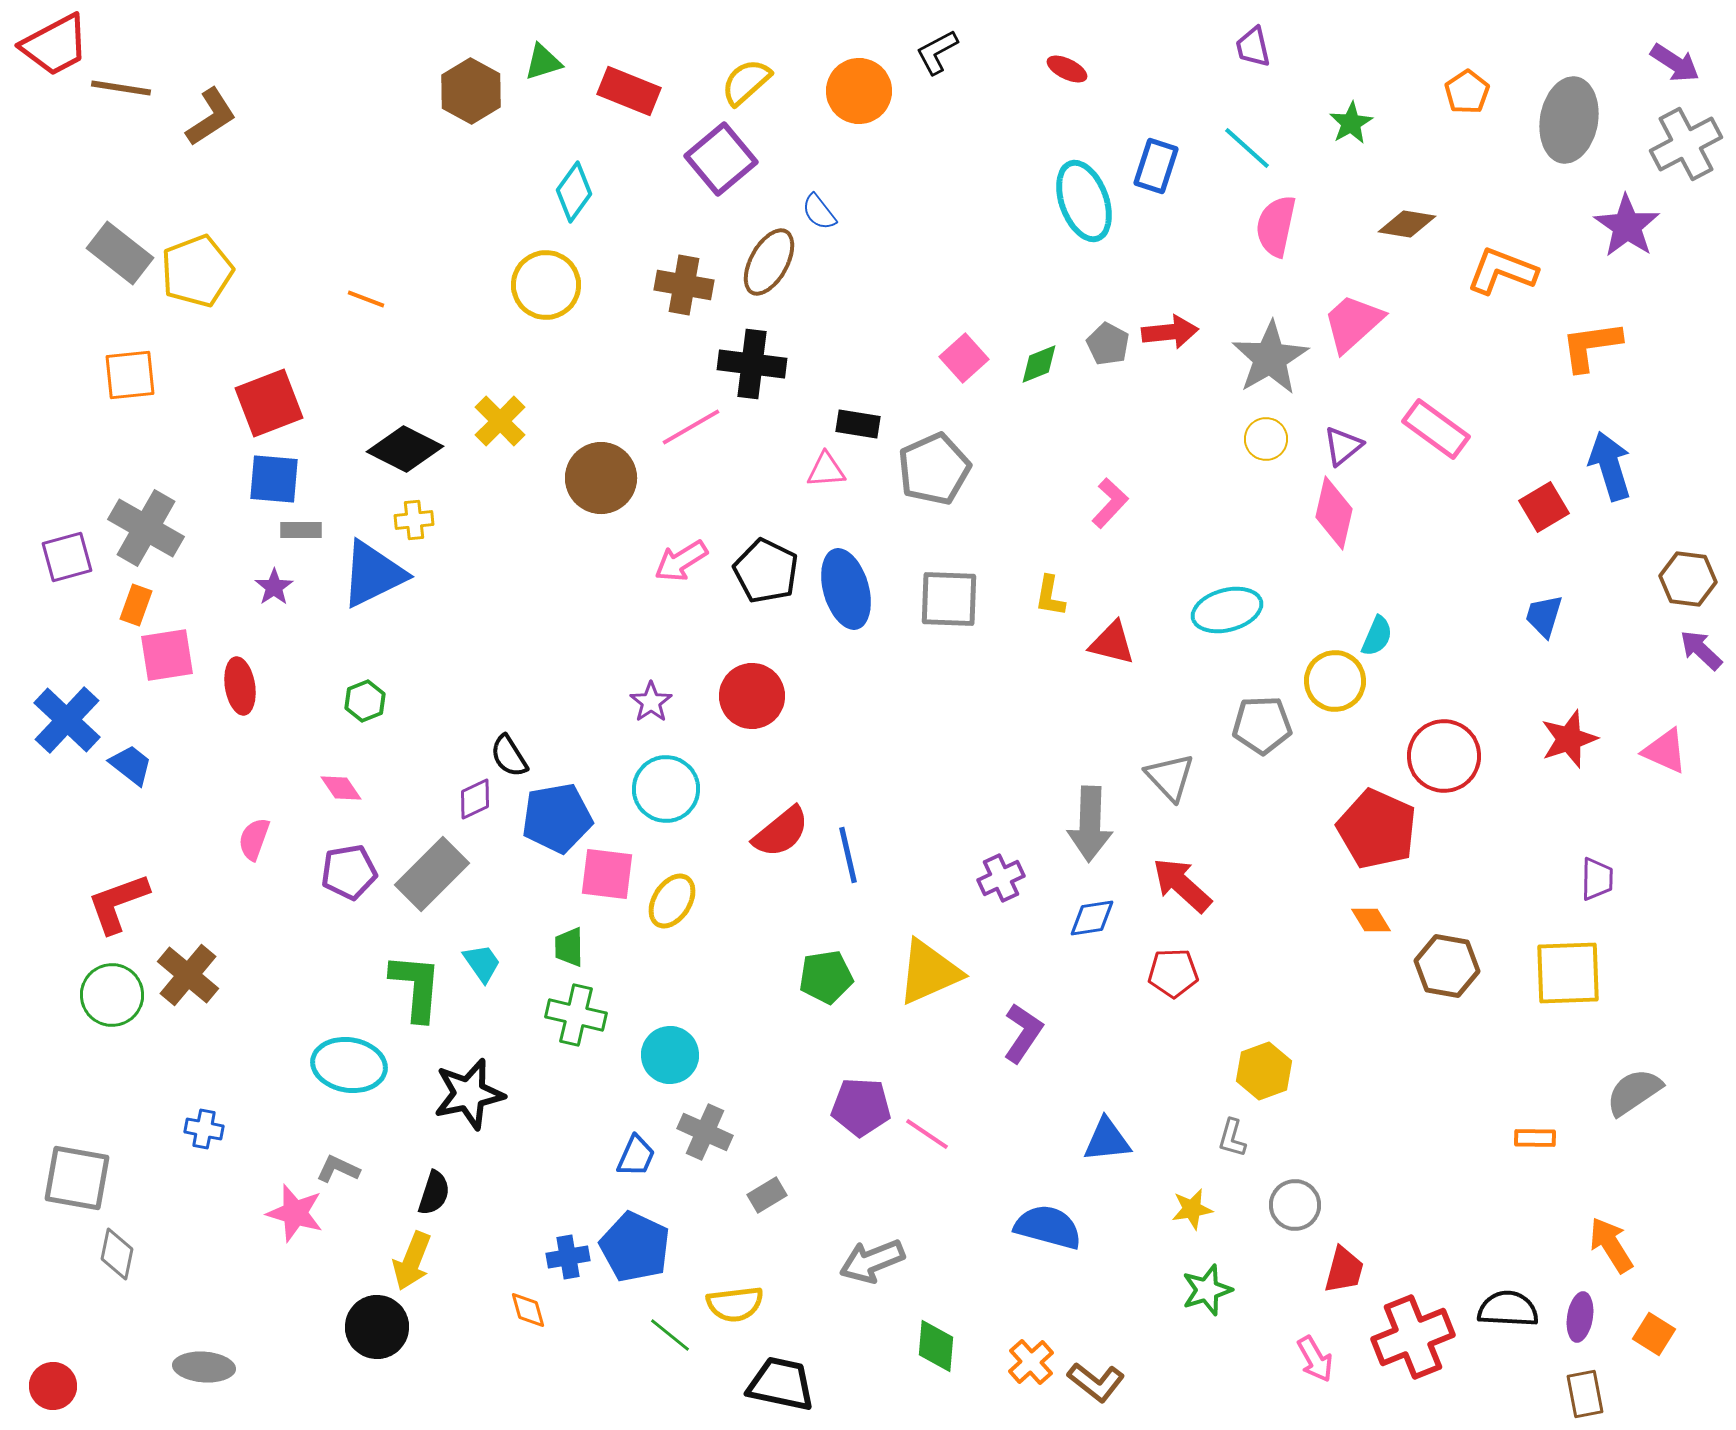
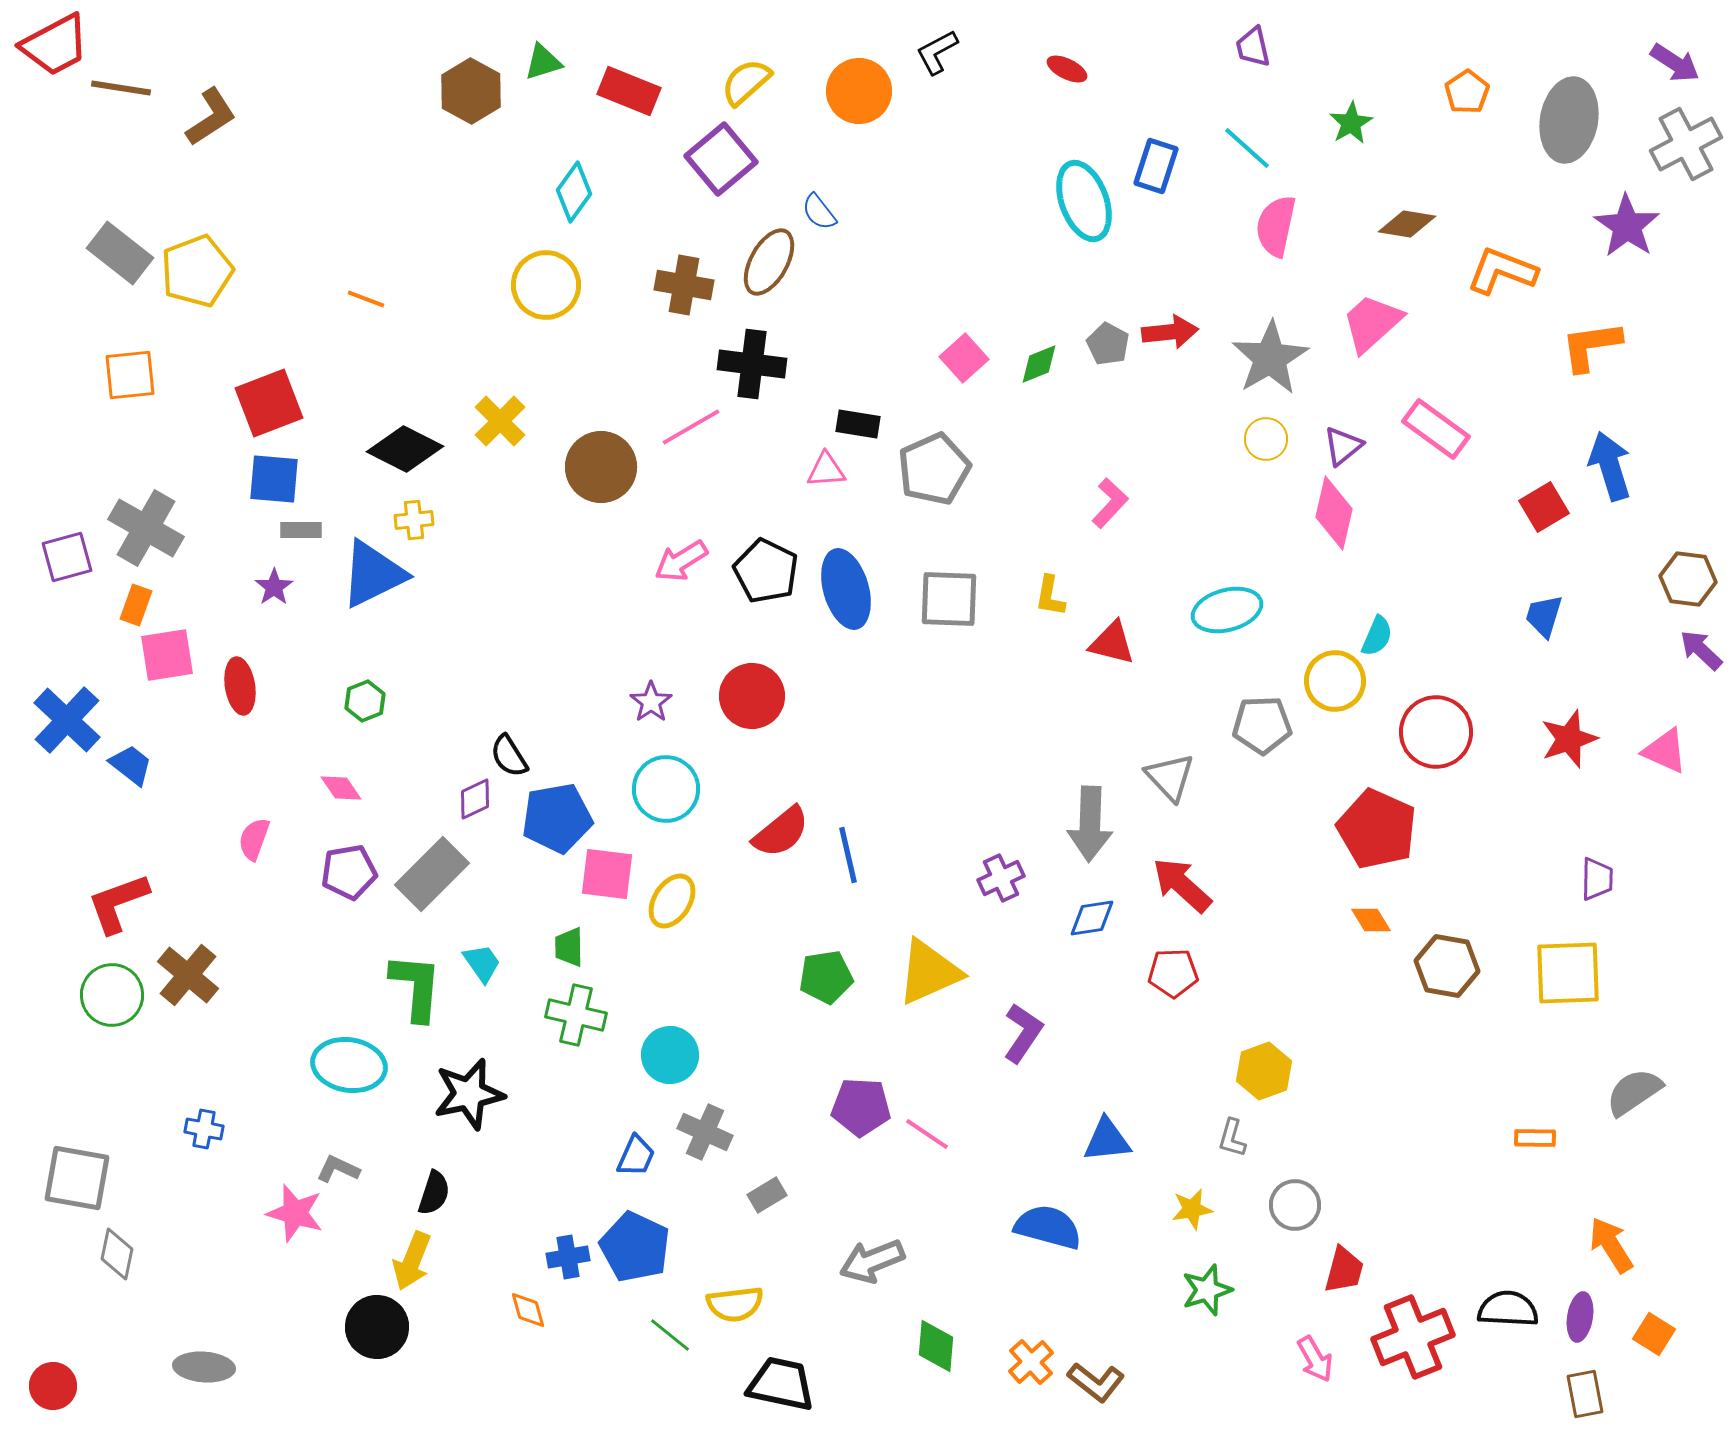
pink trapezoid at (1353, 323): moved 19 px right
brown circle at (601, 478): moved 11 px up
red circle at (1444, 756): moved 8 px left, 24 px up
